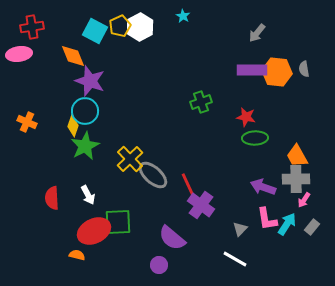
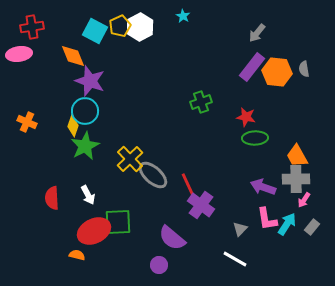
purple rectangle: moved 3 px up; rotated 52 degrees counterclockwise
